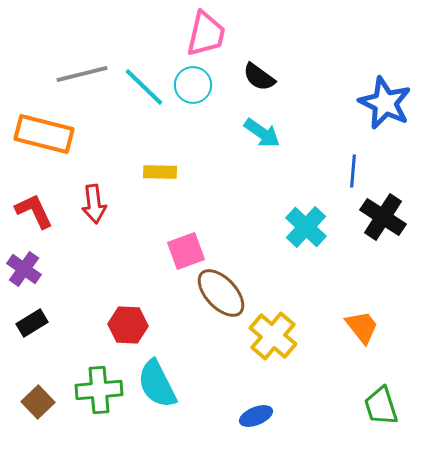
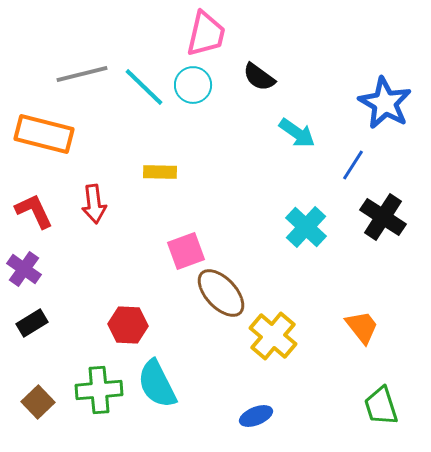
blue star: rotated 4 degrees clockwise
cyan arrow: moved 35 px right
blue line: moved 6 px up; rotated 28 degrees clockwise
